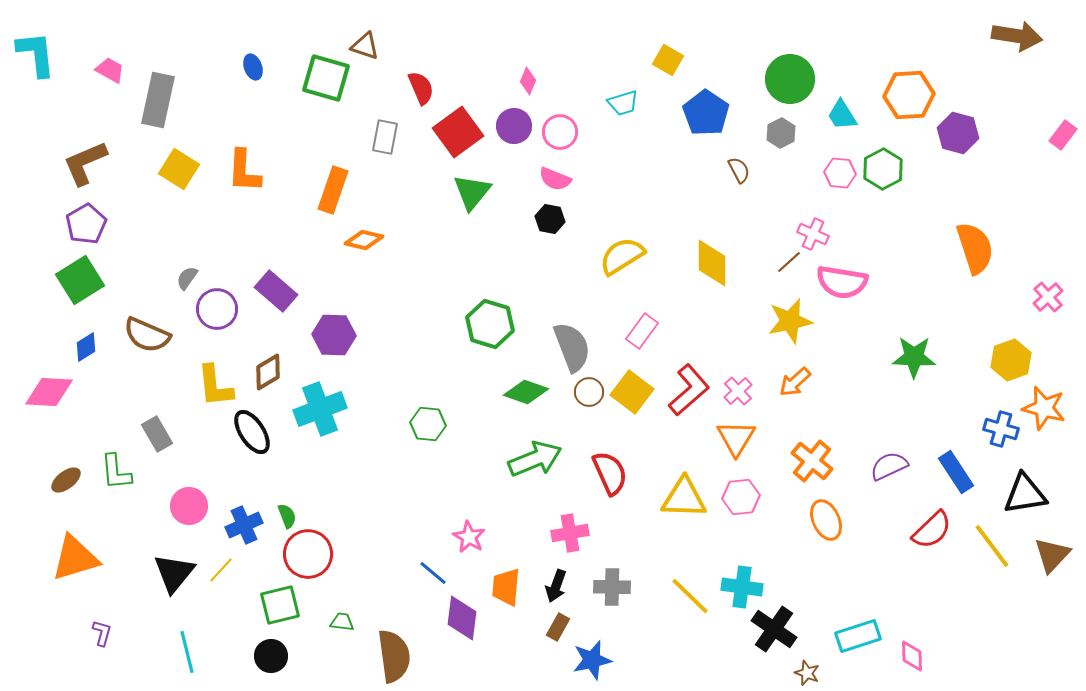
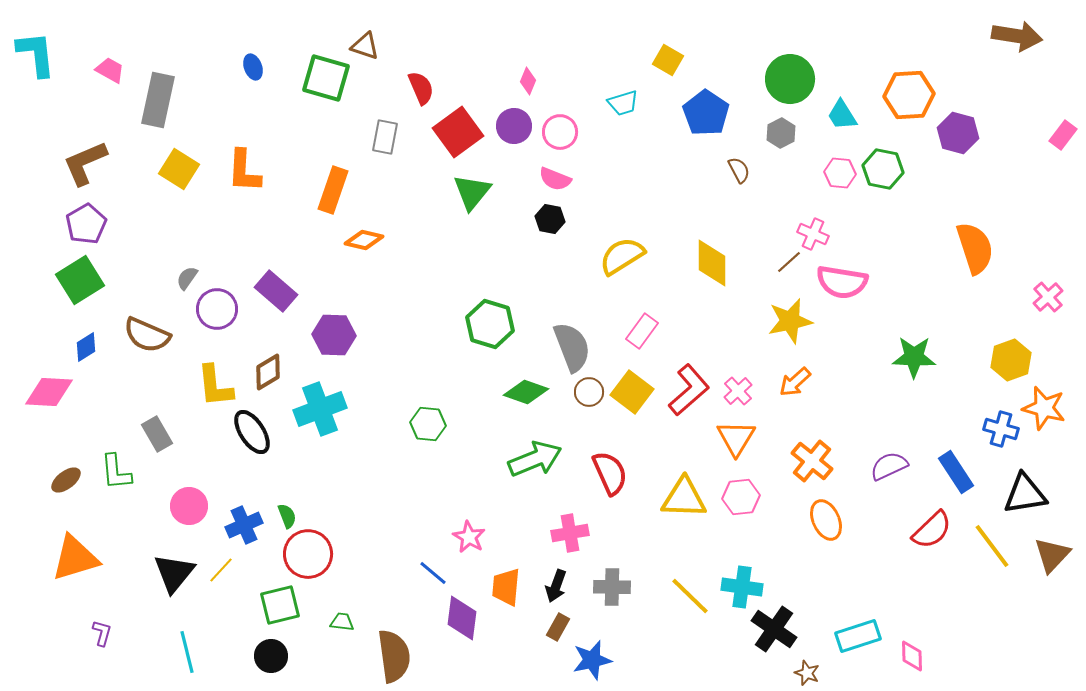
green hexagon at (883, 169): rotated 21 degrees counterclockwise
